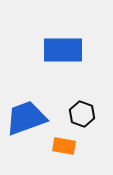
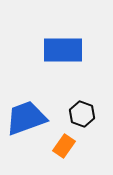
orange rectangle: rotated 65 degrees counterclockwise
